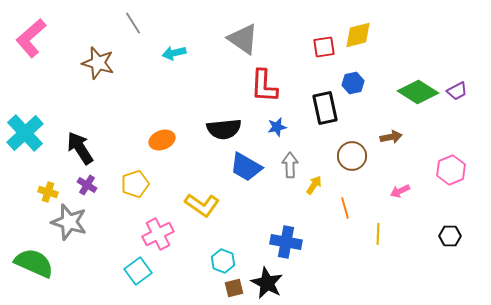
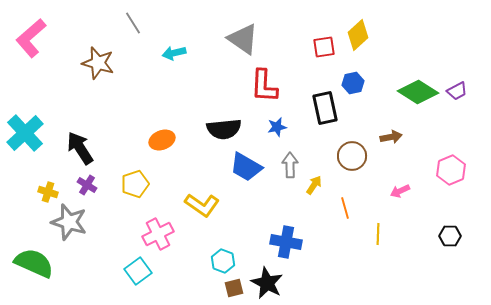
yellow diamond: rotated 28 degrees counterclockwise
